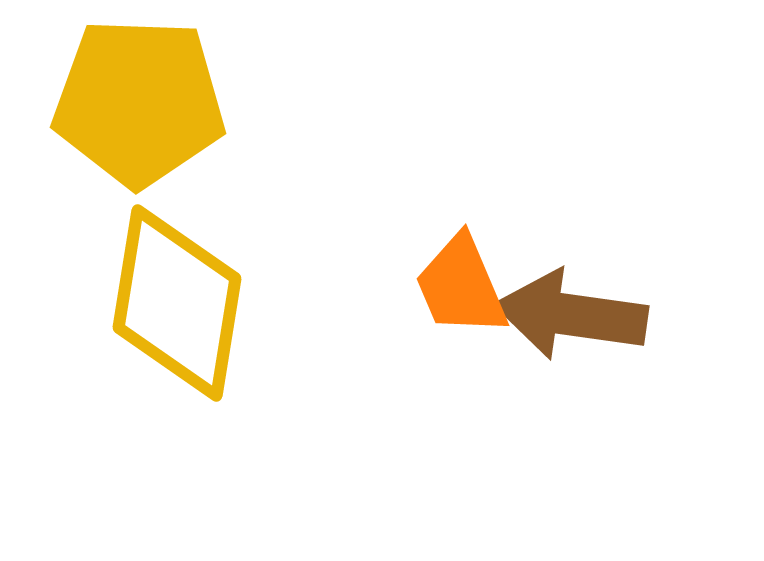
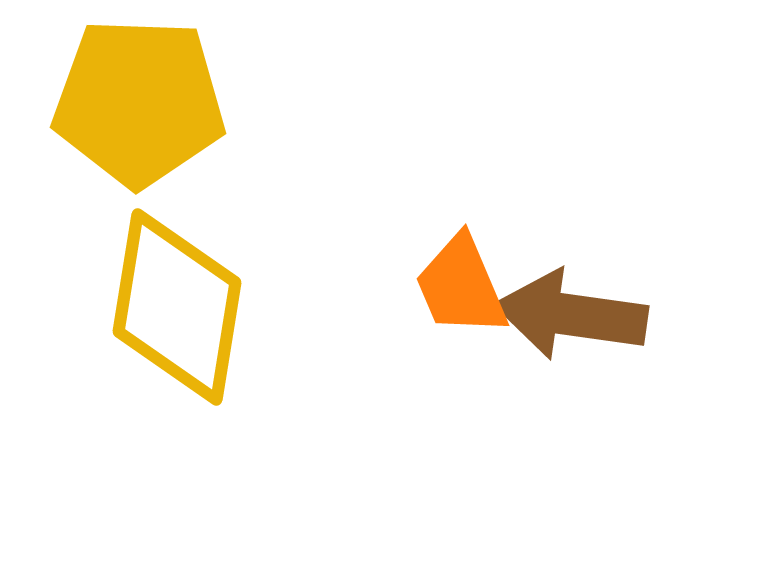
yellow diamond: moved 4 px down
